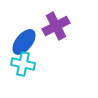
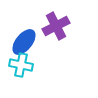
cyan cross: moved 2 px left, 1 px down
